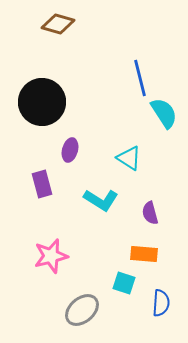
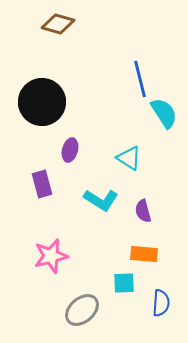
blue line: moved 1 px down
purple semicircle: moved 7 px left, 2 px up
cyan square: rotated 20 degrees counterclockwise
